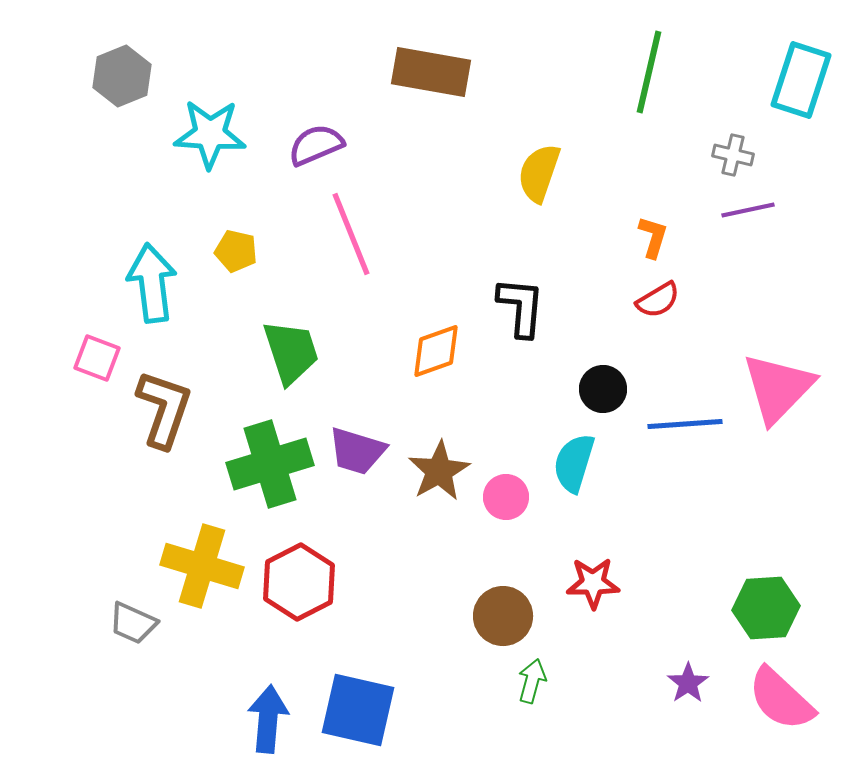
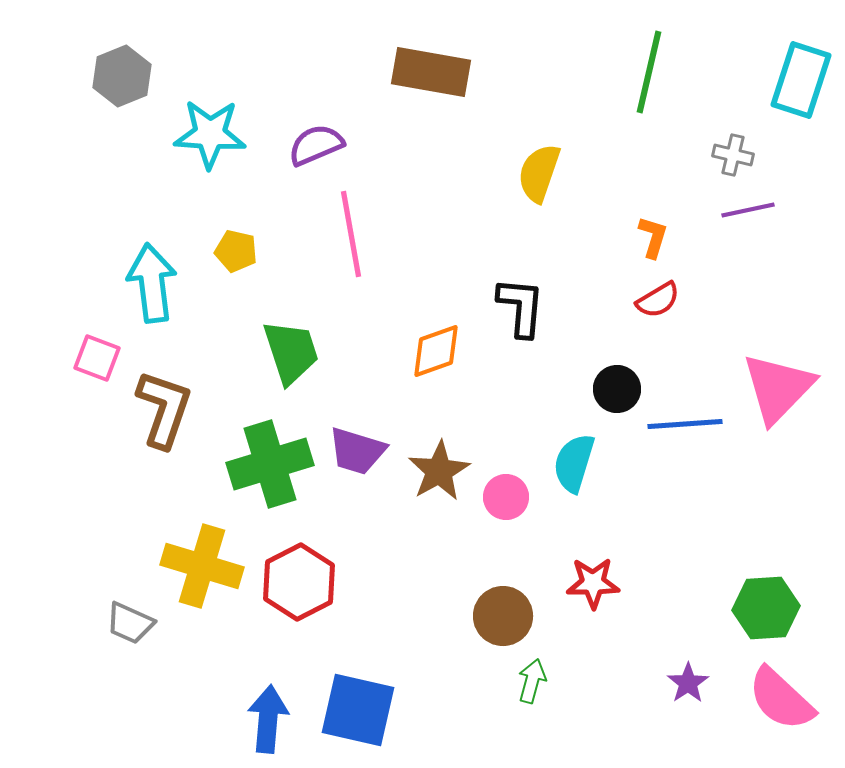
pink line: rotated 12 degrees clockwise
black circle: moved 14 px right
gray trapezoid: moved 3 px left
